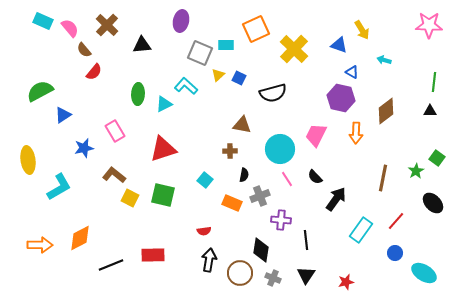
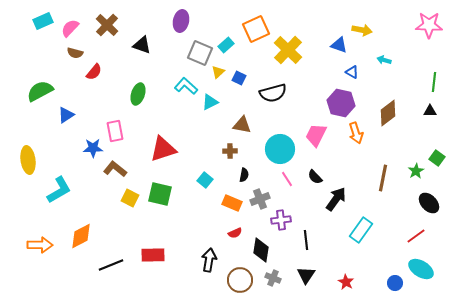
cyan rectangle at (43, 21): rotated 48 degrees counterclockwise
pink semicircle at (70, 28): rotated 96 degrees counterclockwise
yellow arrow at (362, 30): rotated 48 degrees counterclockwise
black triangle at (142, 45): rotated 24 degrees clockwise
cyan rectangle at (226, 45): rotated 42 degrees counterclockwise
yellow cross at (294, 49): moved 6 px left, 1 px down
brown semicircle at (84, 50): moved 9 px left, 3 px down; rotated 35 degrees counterclockwise
yellow triangle at (218, 75): moved 3 px up
green ellipse at (138, 94): rotated 15 degrees clockwise
purple hexagon at (341, 98): moved 5 px down
cyan triangle at (164, 104): moved 46 px right, 2 px up
brown diamond at (386, 111): moved 2 px right, 2 px down
blue triangle at (63, 115): moved 3 px right
pink rectangle at (115, 131): rotated 20 degrees clockwise
orange arrow at (356, 133): rotated 20 degrees counterclockwise
blue star at (84, 148): moved 9 px right; rotated 12 degrees clockwise
brown L-shape at (114, 175): moved 1 px right, 6 px up
cyan L-shape at (59, 187): moved 3 px down
green square at (163, 195): moved 3 px left, 1 px up
gray cross at (260, 196): moved 3 px down
black ellipse at (433, 203): moved 4 px left
purple cross at (281, 220): rotated 12 degrees counterclockwise
red line at (396, 221): moved 20 px right, 15 px down; rotated 12 degrees clockwise
red semicircle at (204, 231): moved 31 px right, 2 px down; rotated 16 degrees counterclockwise
orange diamond at (80, 238): moved 1 px right, 2 px up
blue circle at (395, 253): moved 30 px down
brown circle at (240, 273): moved 7 px down
cyan ellipse at (424, 273): moved 3 px left, 4 px up
red star at (346, 282): rotated 28 degrees counterclockwise
